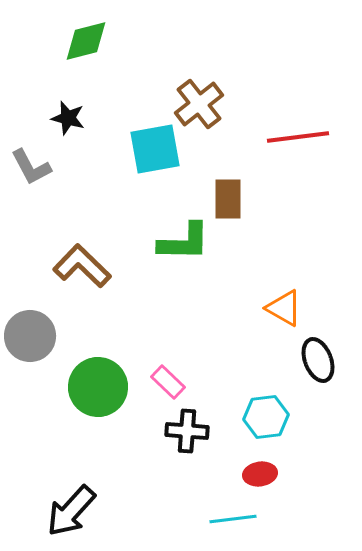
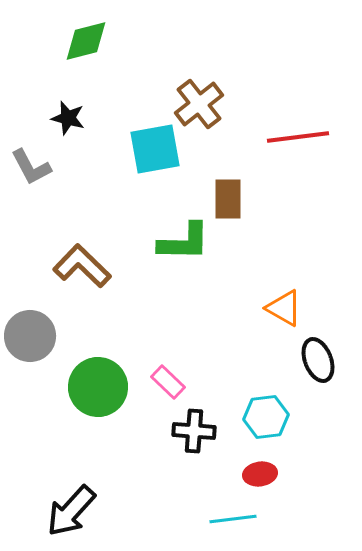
black cross: moved 7 px right
